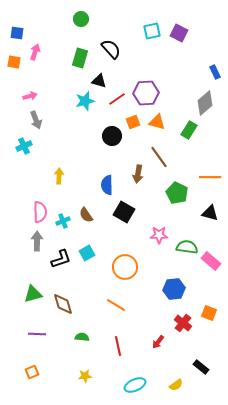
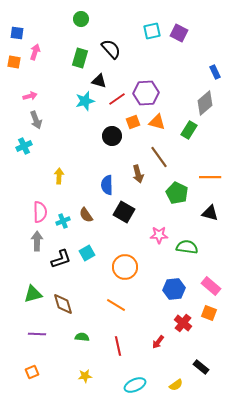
brown arrow at (138, 174): rotated 24 degrees counterclockwise
pink rectangle at (211, 261): moved 25 px down
